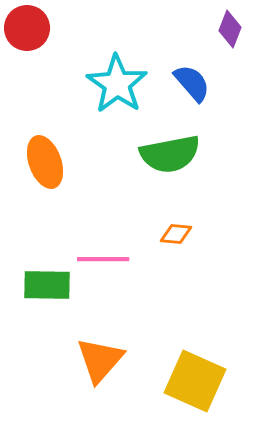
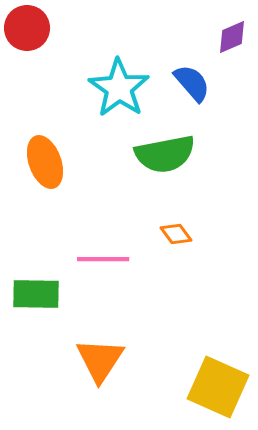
purple diamond: moved 2 px right, 8 px down; rotated 45 degrees clockwise
cyan star: moved 2 px right, 4 px down
green semicircle: moved 5 px left
orange diamond: rotated 48 degrees clockwise
green rectangle: moved 11 px left, 9 px down
orange triangle: rotated 8 degrees counterclockwise
yellow square: moved 23 px right, 6 px down
